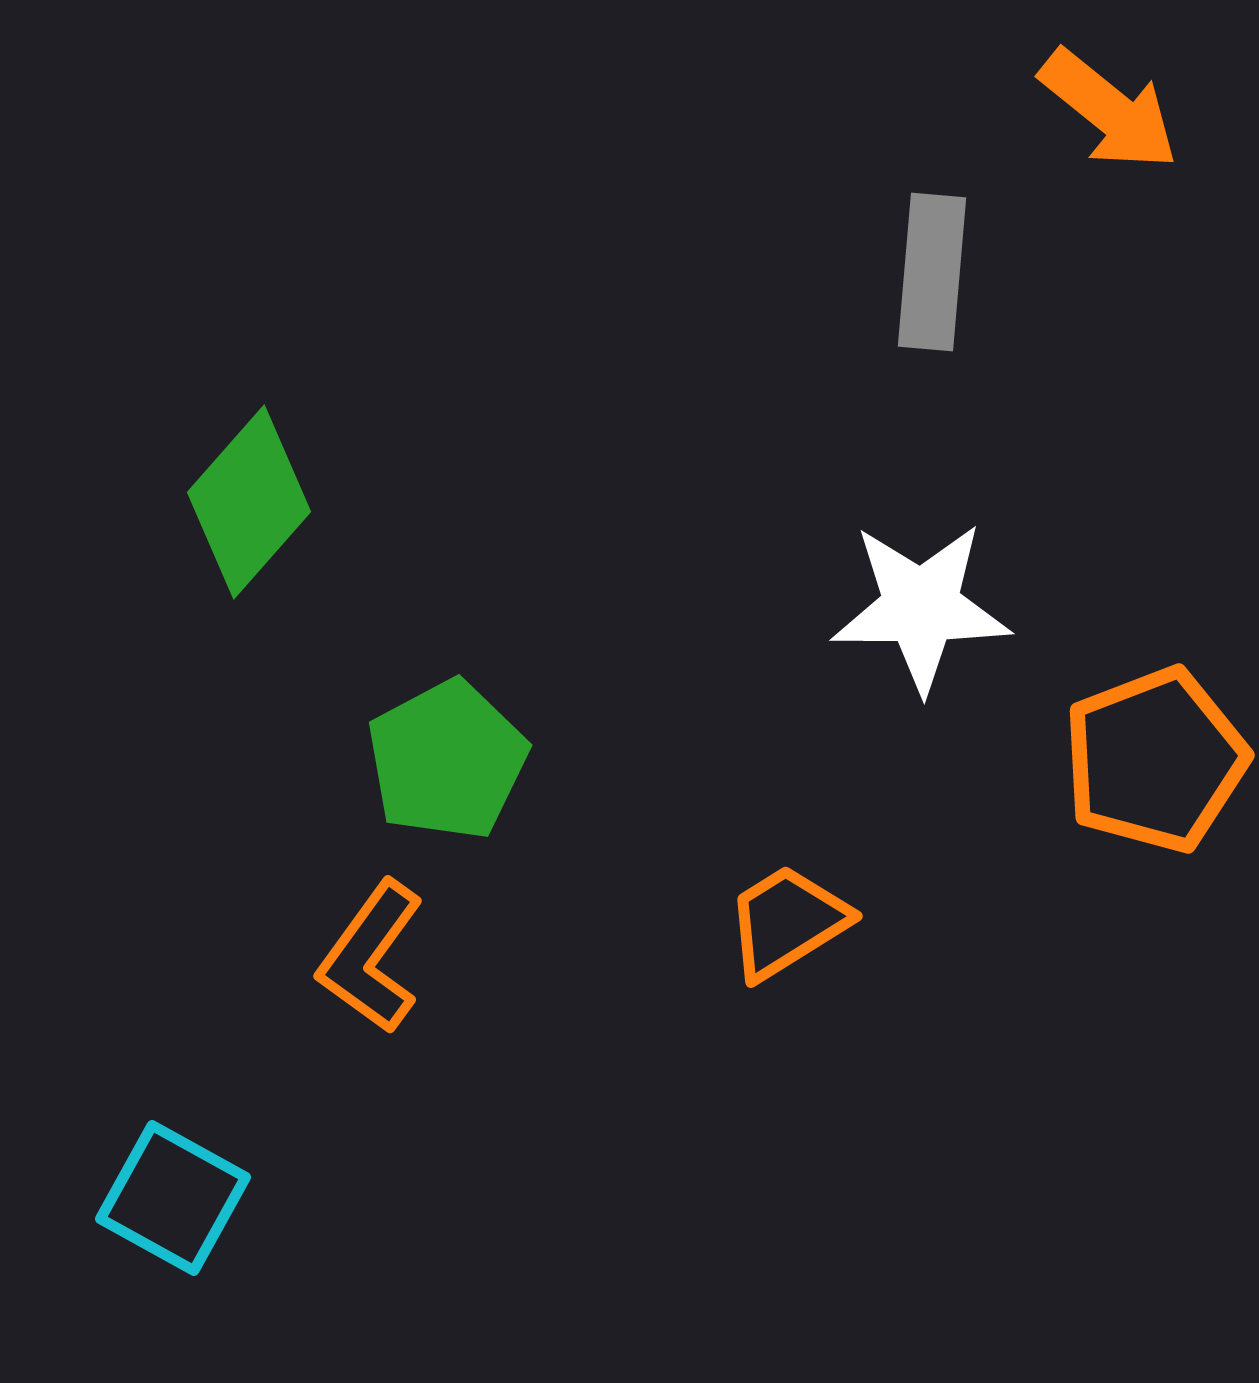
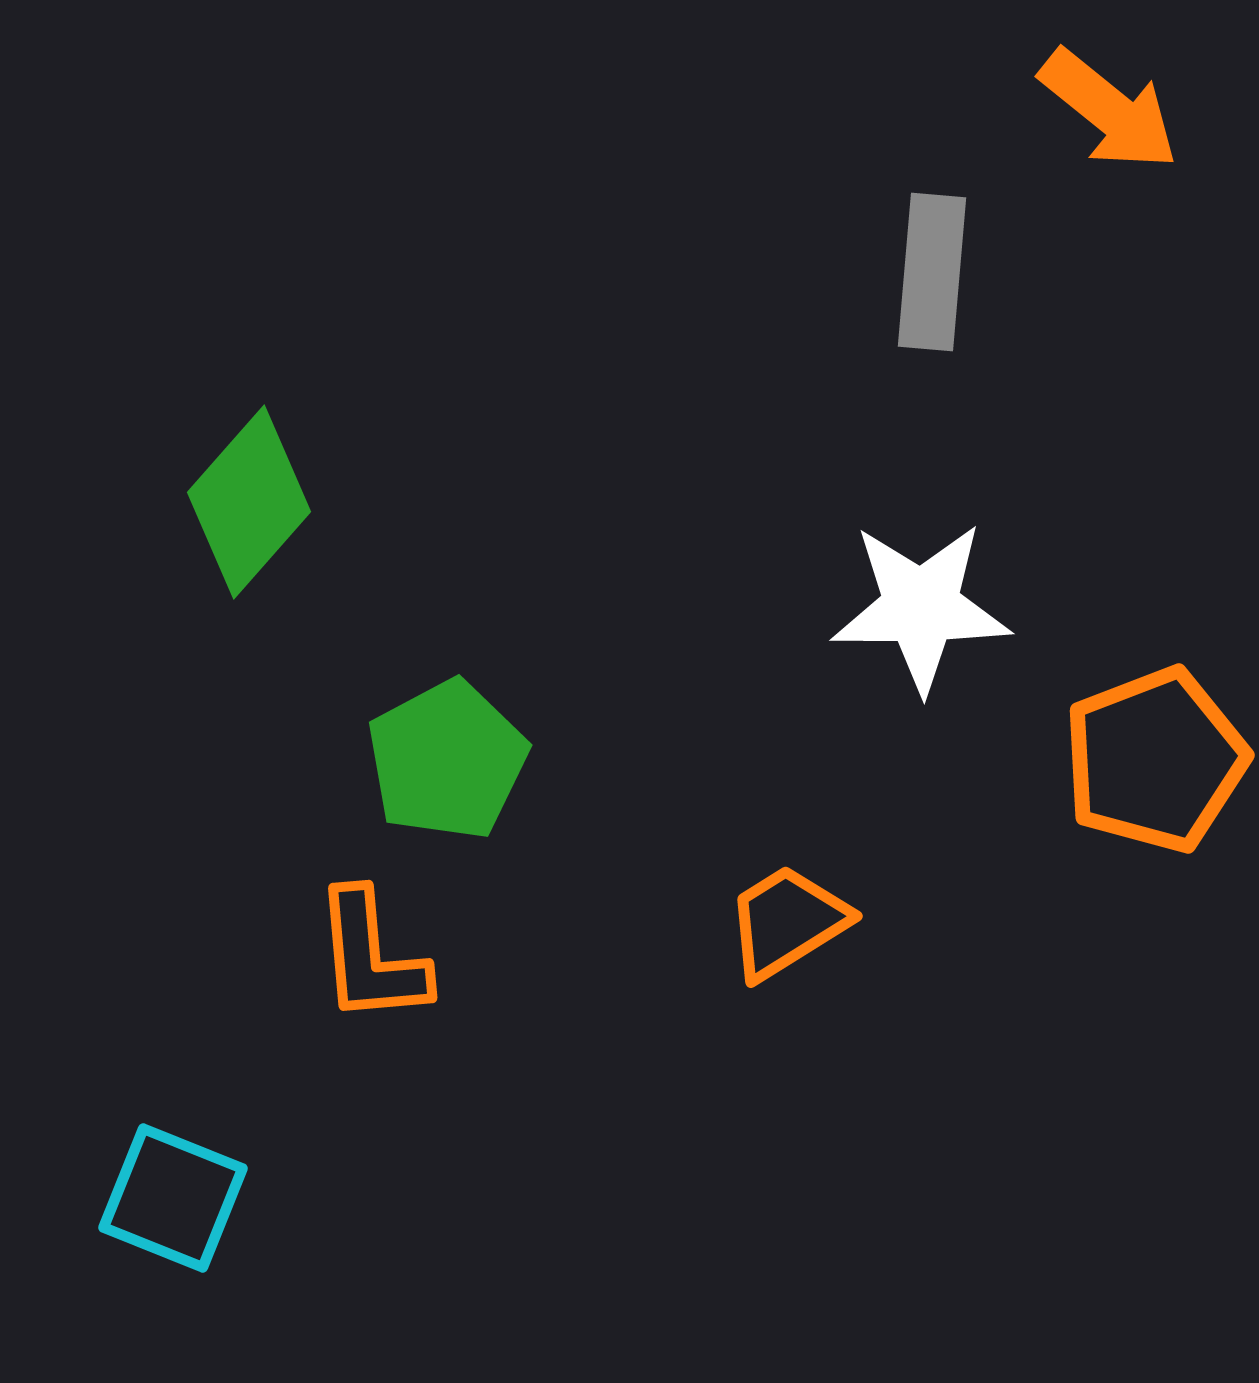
orange L-shape: rotated 41 degrees counterclockwise
cyan square: rotated 7 degrees counterclockwise
